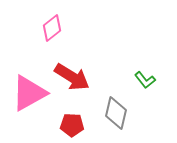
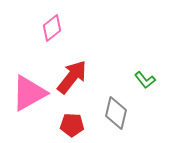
red arrow: rotated 84 degrees counterclockwise
